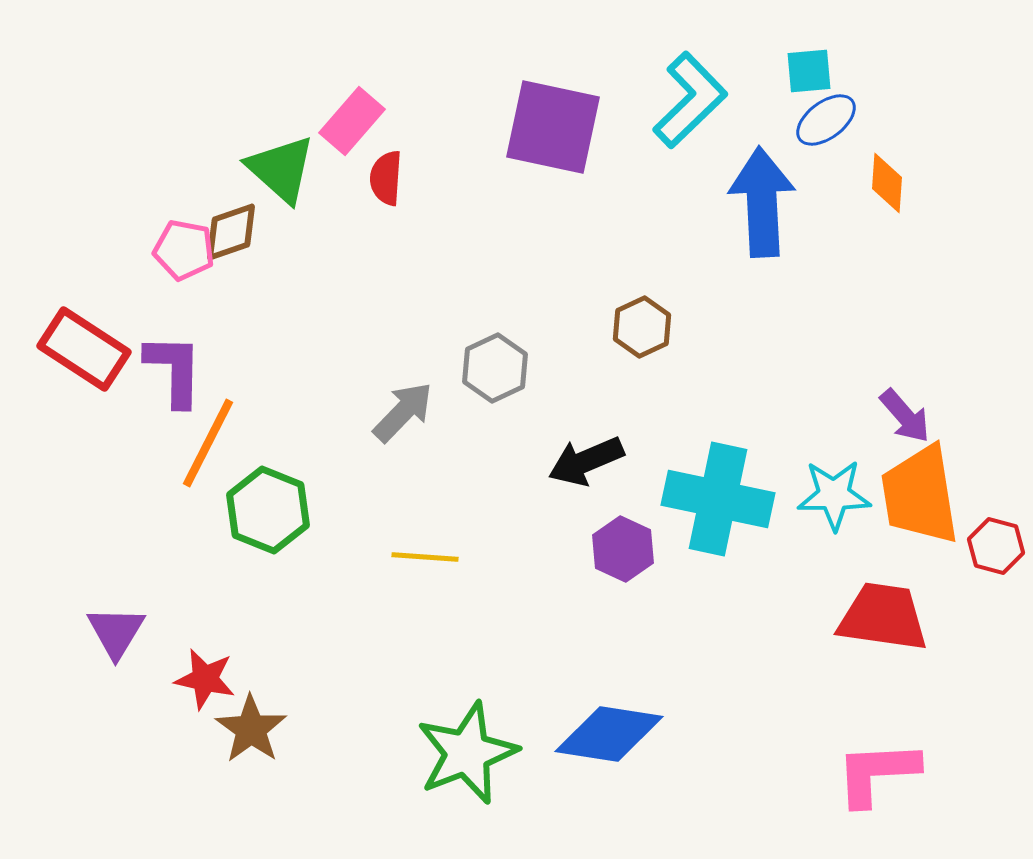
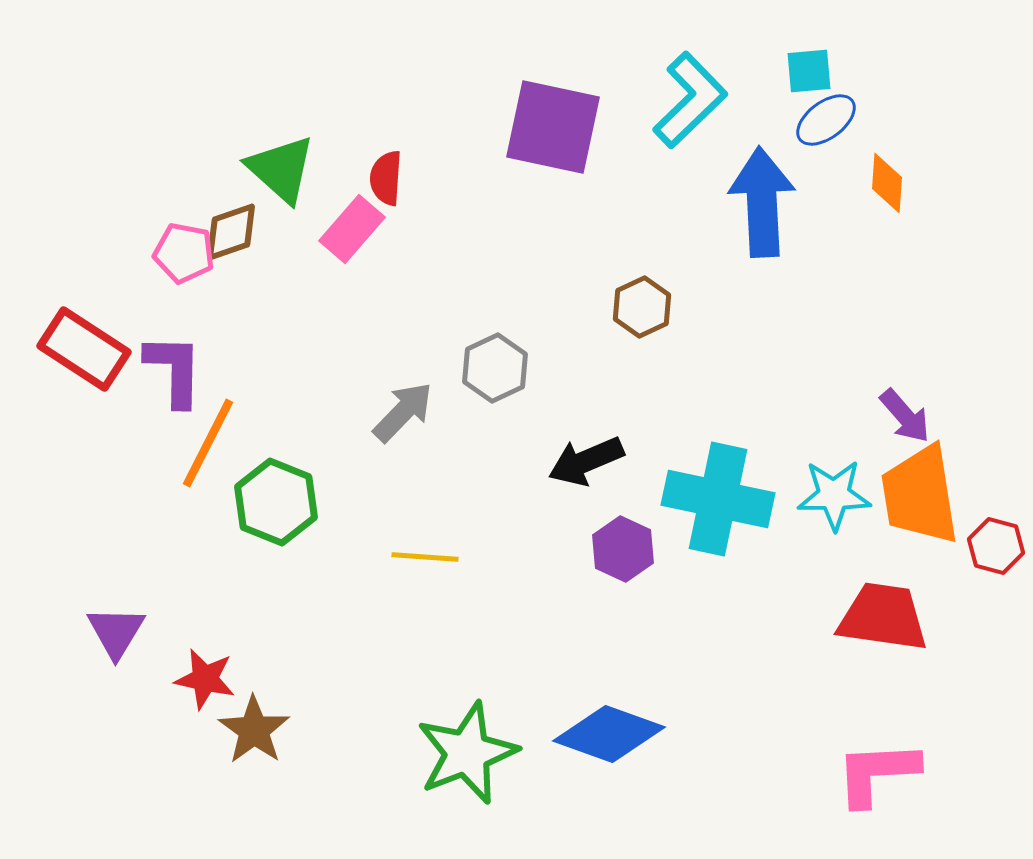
pink rectangle: moved 108 px down
pink pentagon: moved 3 px down
brown hexagon: moved 20 px up
green hexagon: moved 8 px right, 8 px up
brown star: moved 3 px right, 1 px down
blue diamond: rotated 11 degrees clockwise
